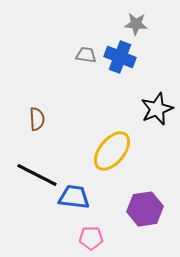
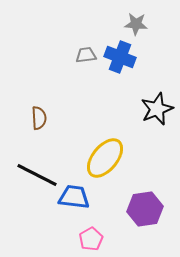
gray trapezoid: rotated 15 degrees counterclockwise
brown semicircle: moved 2 px right, 1 px up
yellow ellipse: moved 7 px left, 7 px down
pink pentagon: moved 1 px down; rotated 30 degrees counterclockwise
